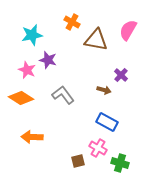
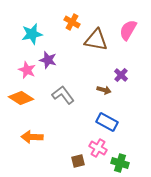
cyan star: moved 1 px up
